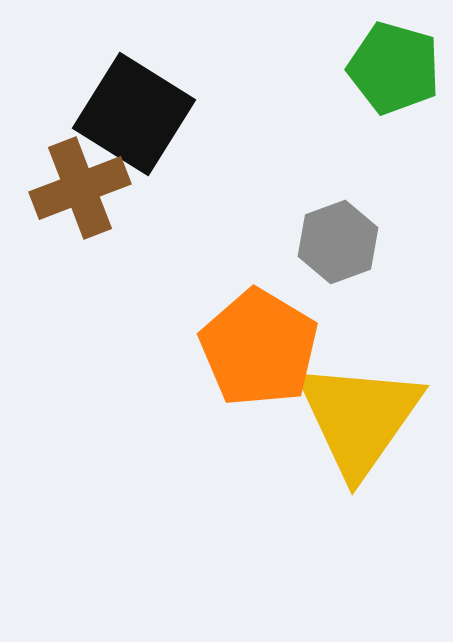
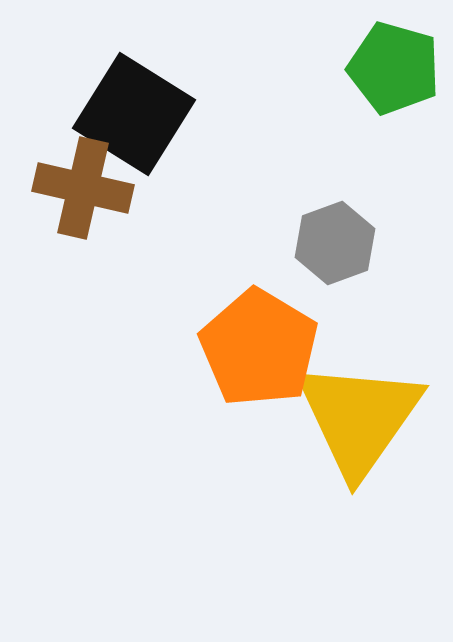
brown cross: moved 3 px right; rotated 34 degrees clockwise
gray hexagon: moved 3 px left, 1 px down
